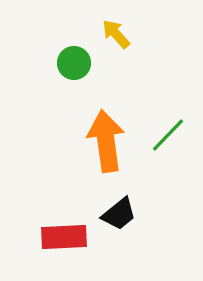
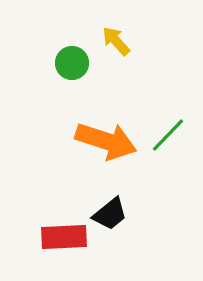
yellow arrow: moved 7 px down
green circle: moved 2 px left
orange arrow: rotated 116 degrees clockwise
black trapezoid: moved 9 px left
